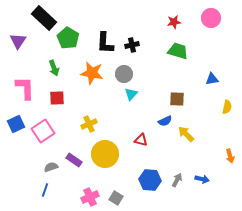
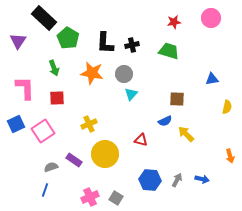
green trapezoid: moved 9 px left
